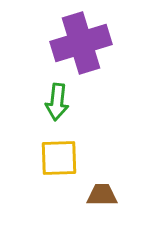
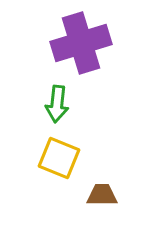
green arrow: moved 2 px down
yellow square: rotated 24 degrees clockwise
